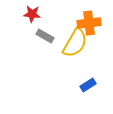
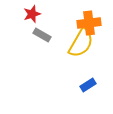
red star: rotated 24 degrees counterclockwise
gray rectangle: moved 3 px left, 1 px up
yellow semicircle: moved 6 px right
